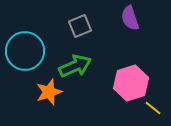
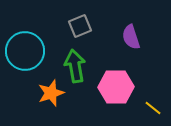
purple semicircle: moved 1 px right, 19 px down
green arrow: rotated 76 degrees counterclockwise
pink hexagon: moved 15 px left, 4 px down; rotated 16 degrees clockwise
orange star: moved 2 px right, 1 px down
